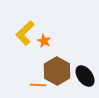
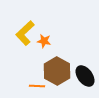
orange star: rotated 16 degrees counterclockwise
orange line: moved 1 px left, 1 px down
